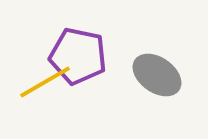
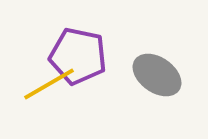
yellow line: moved 4 px right, 2 px down
